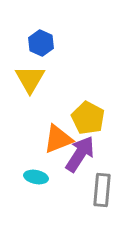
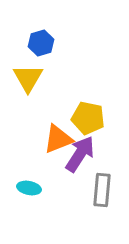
blue hexagon: rotated 20 degrees clockwise
yellow triangle: moved 2 px left, 1 px up
yellow pentagon: rotated 16 degrees counterclockwise
cyan ellipse: moved 7 px left, 11 px down
